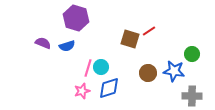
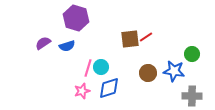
red line: moved 3 px left, 6 px down
brown square: rotated 24 degrees counterclockwise
purple semicircle: rotated 56 degrees counterclockwise
